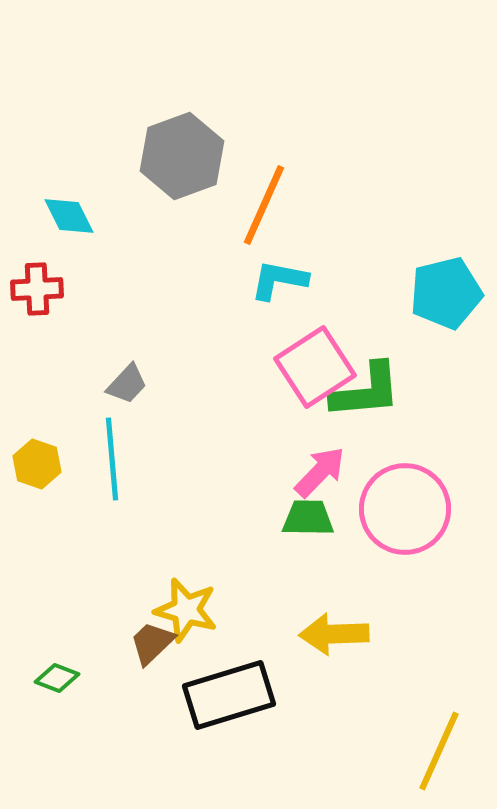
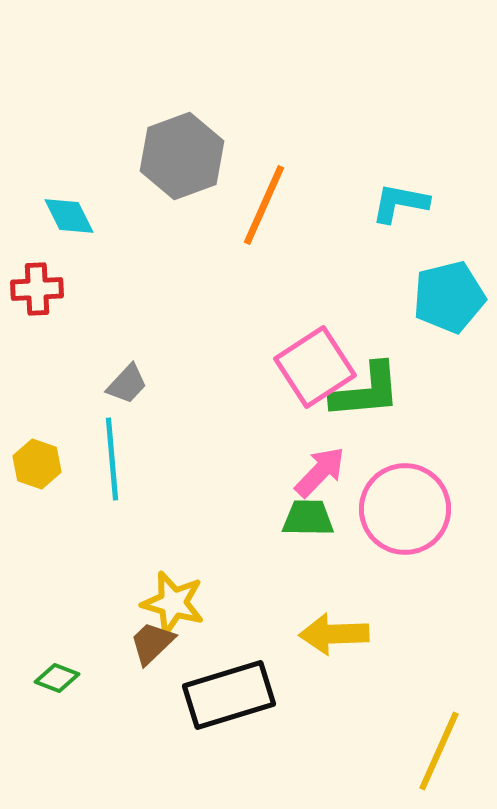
cyan L-shape: moved 121 px right, 77 px up
cyan pentagon: moved 3 px right, 4 px down
yellow star: moved 13 px left, 7 px up
